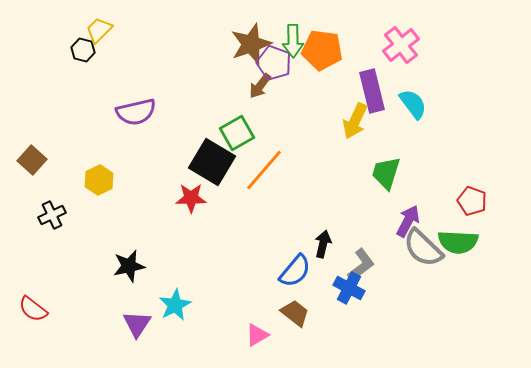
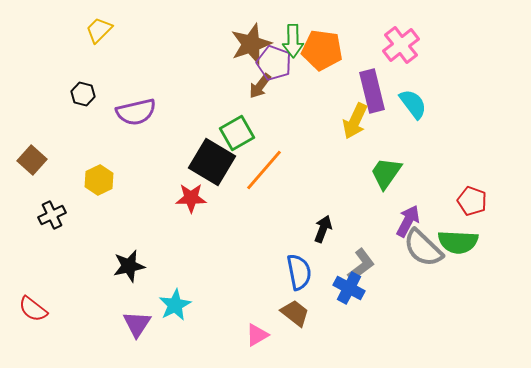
black hexagon: moved 44 px down
green trapezoid: rotated 18 degrees clockwise
black arrow: moved 15 px up; rotated 8 degrees clockwise
blue semicircle: moved 4 px right, 1 px down; rotated 51 degrees counterclockwise
